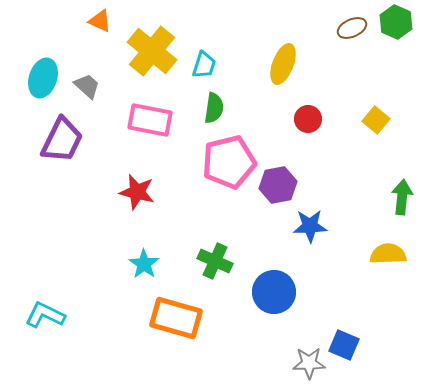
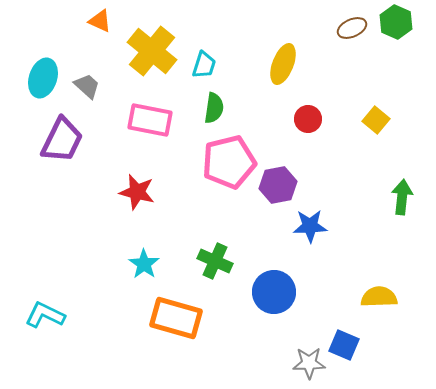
yellow semicircle: moved 9 px left, 43 px down
